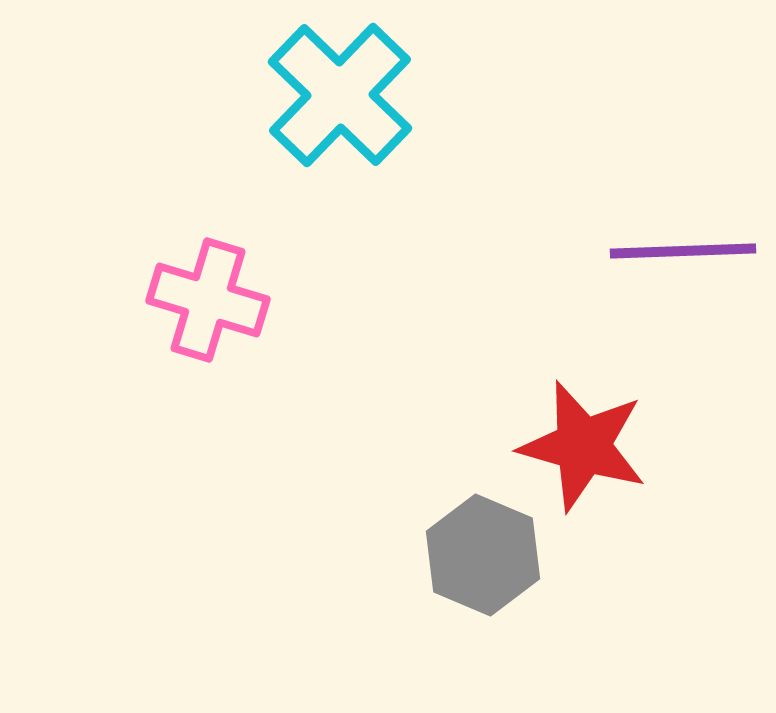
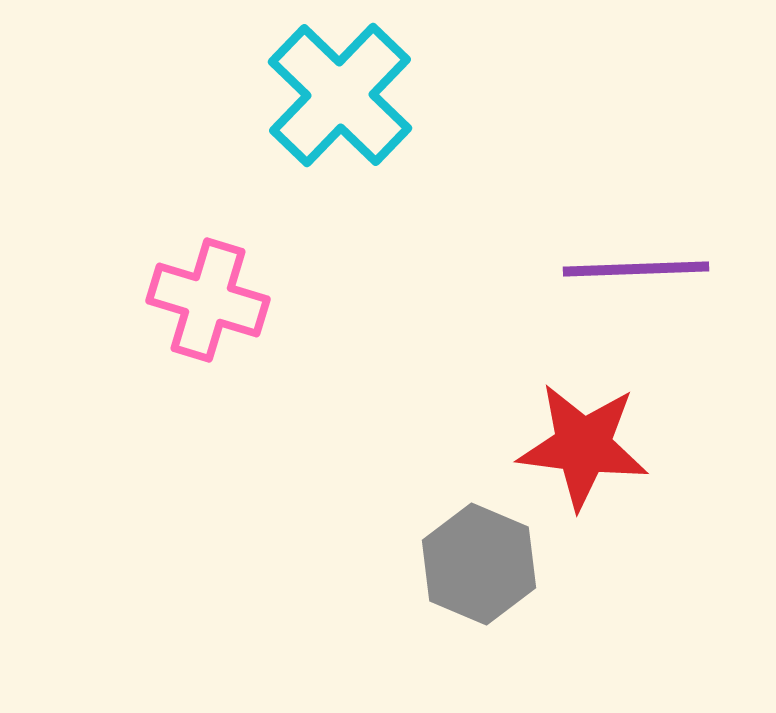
purple line: moved 47 px left, 18 px down
red star: rotated 9 degrees counterclockwise
gray hexagon: moved 4 px left, 9 px down
